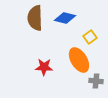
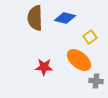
orange ellipse: rotated 20 degrees counterclockwise
